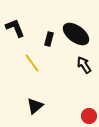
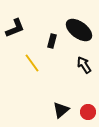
black L-shape: rotated 90 degrees clockwise
black ellipse: moved 3 px right, 4 px up
black rectangle: moved 3 px right, 2 px down
black triangle: moved 26 px right, 4 px down
red circle: moved 1 px left, 4 px up
